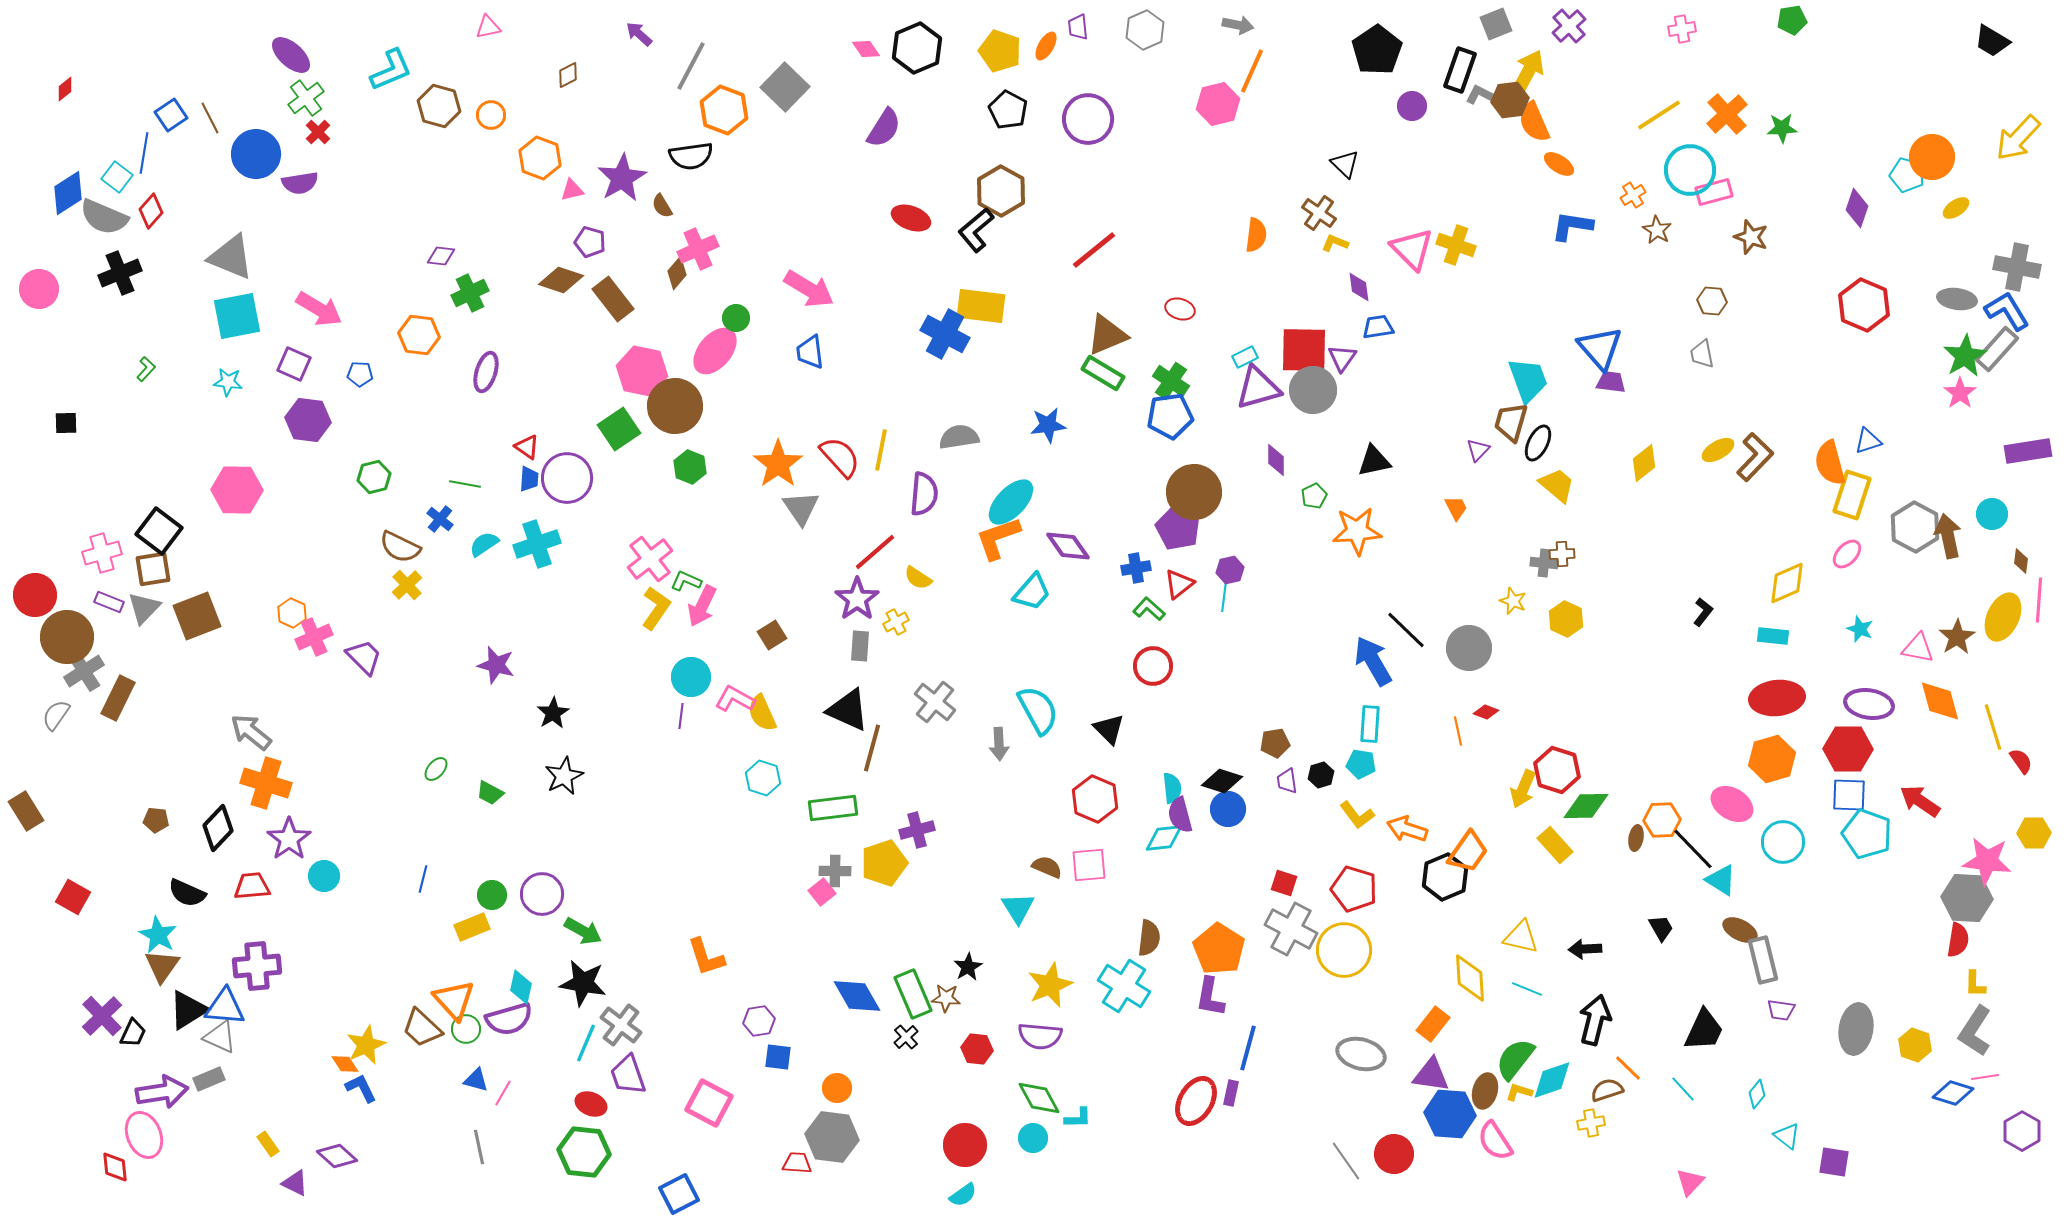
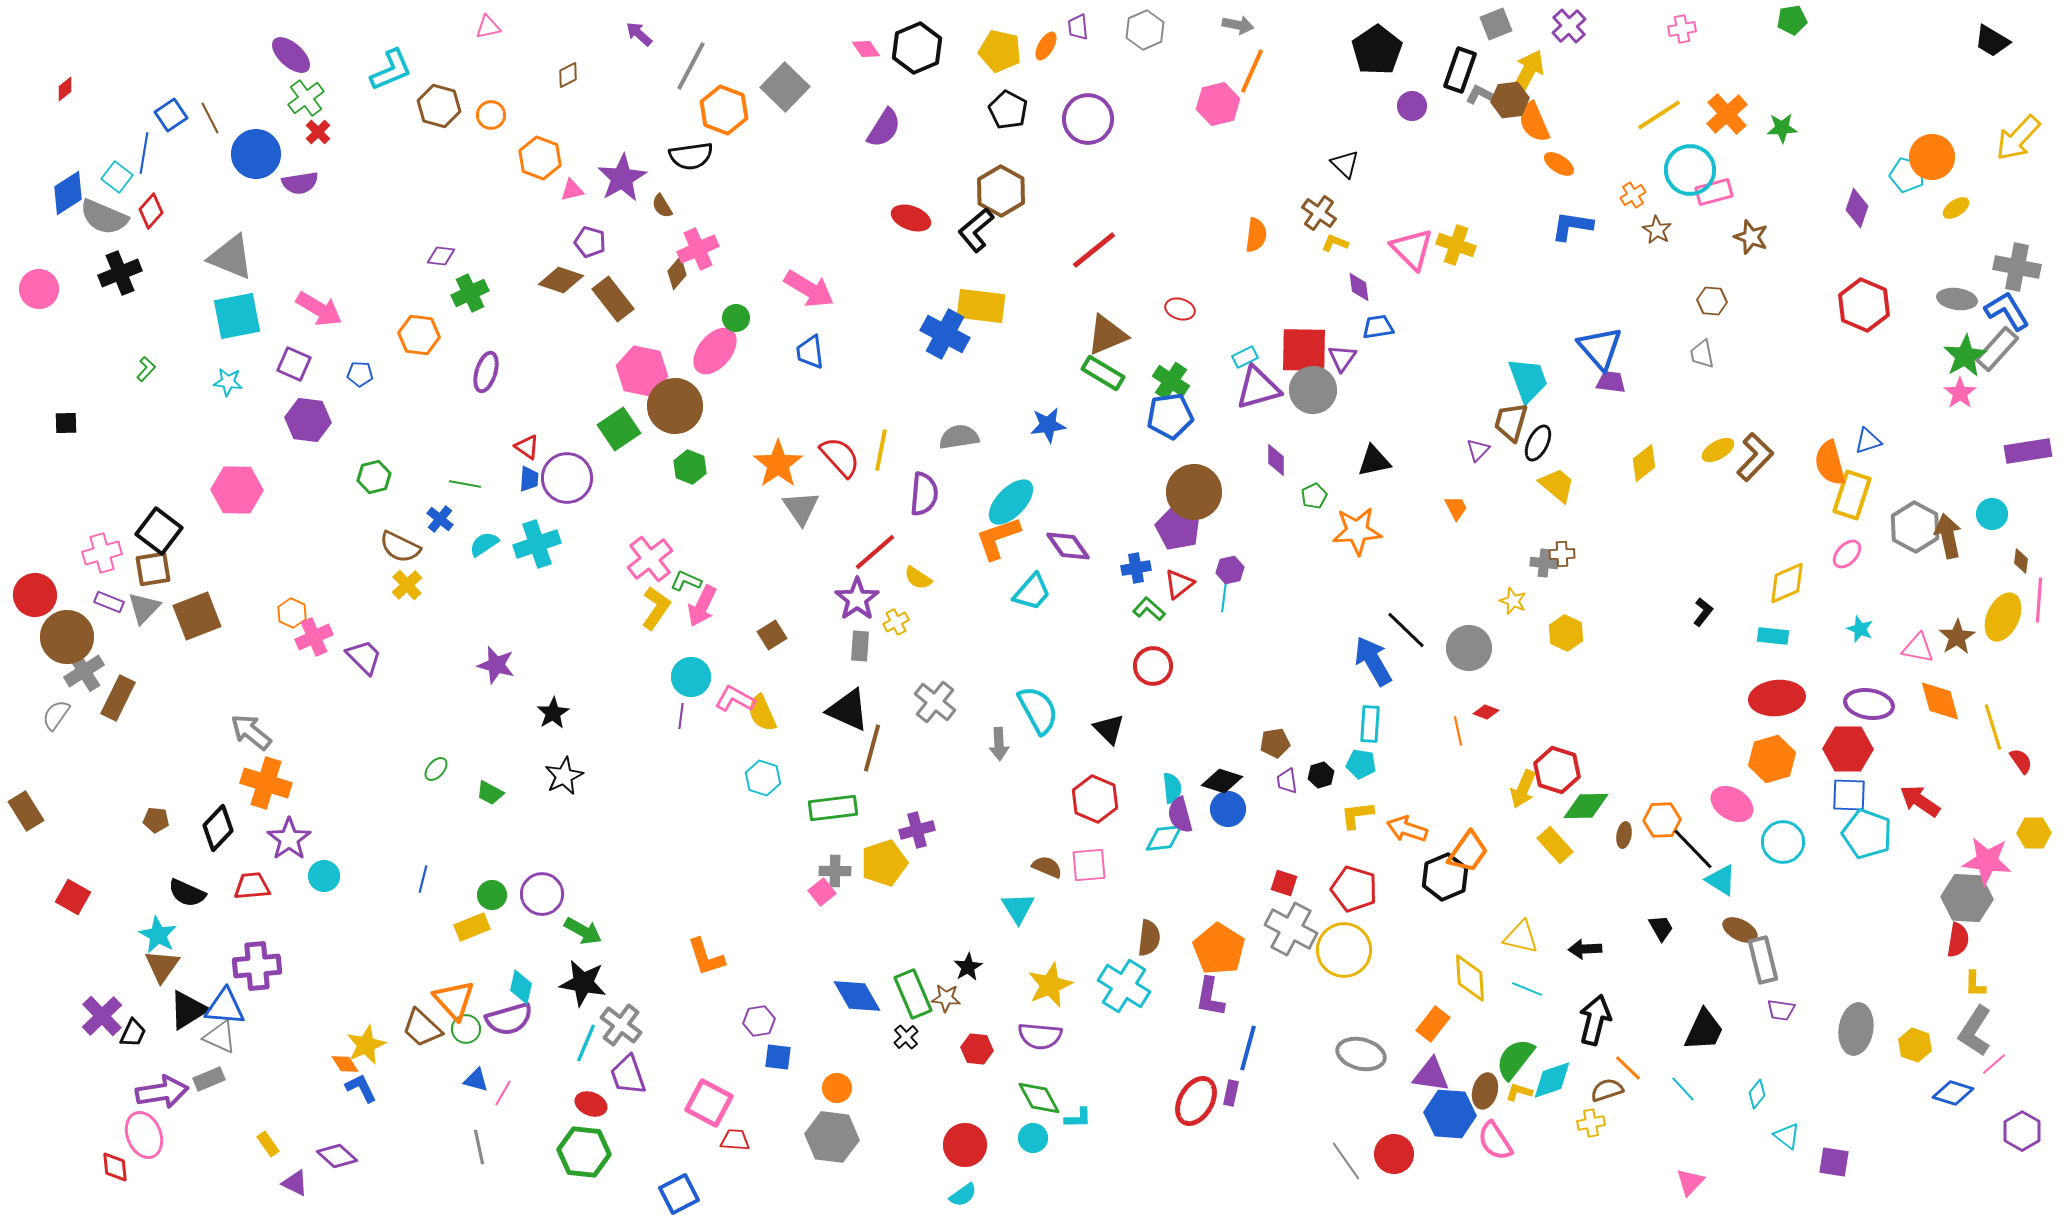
yellow pentagon at (1000, 51): rotated 6 degrees counterclockwise
yellow hexagon at (1566, 619): moved 14 px down
yellow L-shape at (1357, 815): rotated 120 degrees clockwise
brown ellipse at (1636, 838): moved 12 px left, 3 px up
pink line at (1985, 1077): moved 9 px right, 13 px up; rotated 32 degrees counterclockwise
red trapezoid at (797, 1163): moved 62 px left, 23 px up
